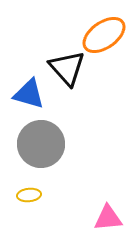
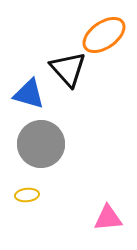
black triangle: moved 1 px right, 1 px down
yellow ellipse: moved 2 px left
